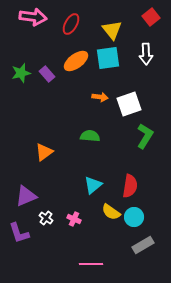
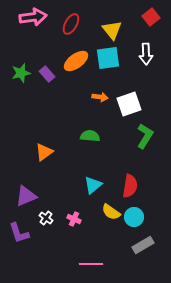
pink arrow: rotated 16 degrees counterclockwise
